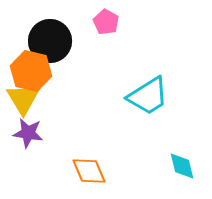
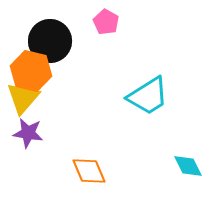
yellow triangle: moved 1 px up; rotated 12 degrees clockwise
cyan diamond: moved 6 px right; rotated 12 degrees counterclockwise
